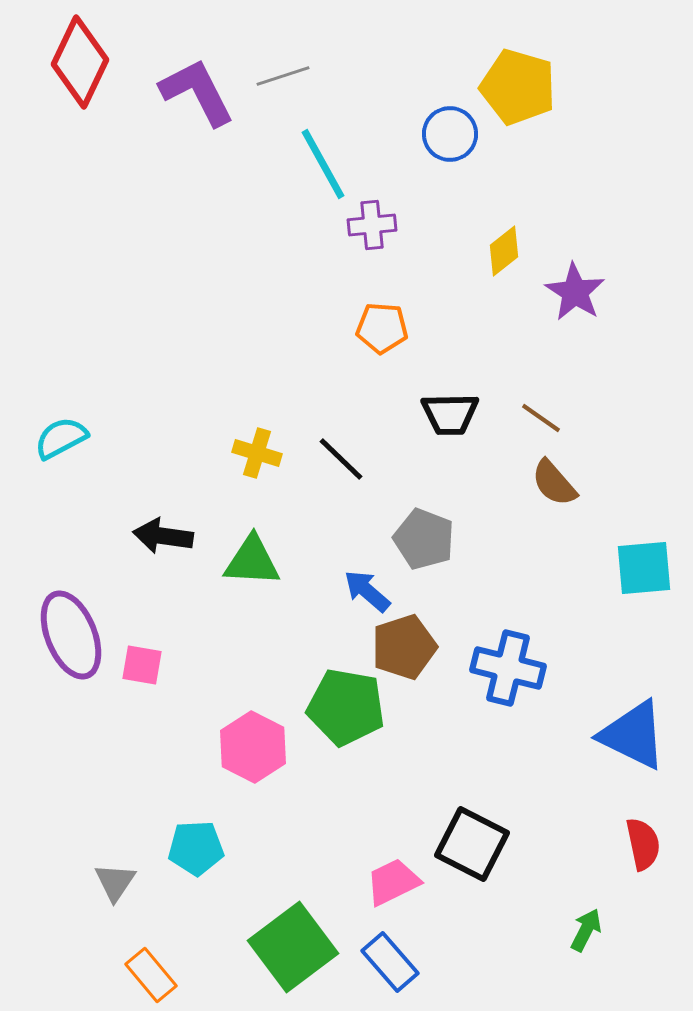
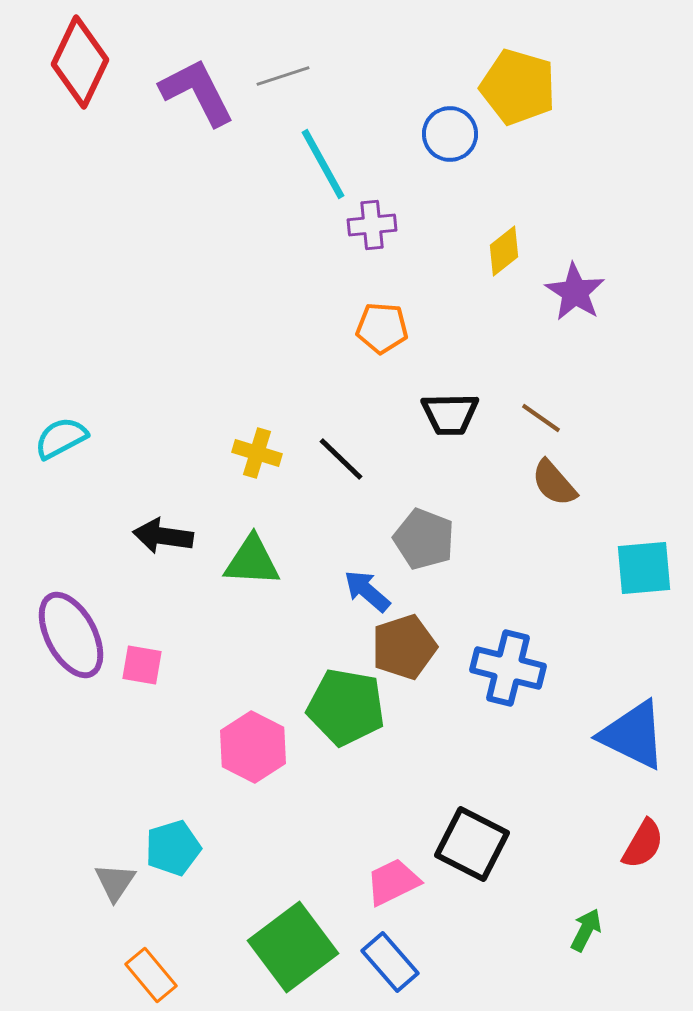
purple ellipse: rotated 6 degrees counterclockwise
red semicircle: rotated 42 degrees clockwise
cyan pentagon: moved 23 px left; rotated 14 degrees counterclockwise
